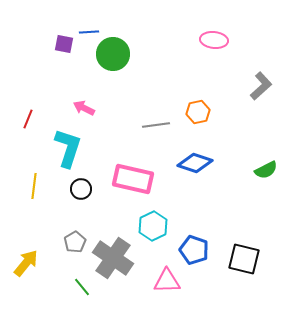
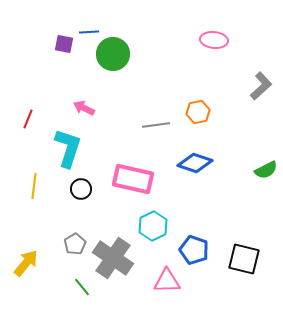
gray pentagon: moved 2 px down
